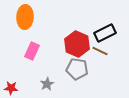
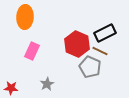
gray pentagon: moved 13 px right, 2 px up; rotated 15 degrees clockwise
